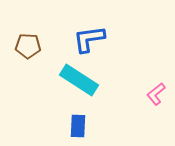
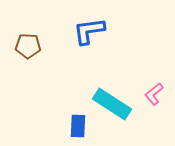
blue L-shape: moved 8 px up
cyan rectangle: moved 33 px right, 24 px down
pink L-shape: moved 2 px left
